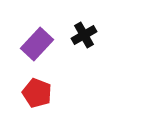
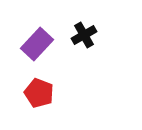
red pentagon: moved 2 px right
